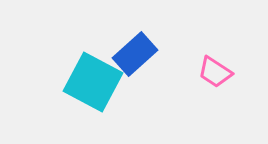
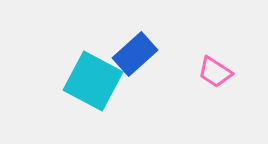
cyan square: moved 1 px up
